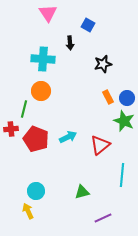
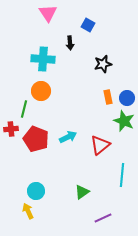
orange rectangle: rotated 16 degrees clockwise
green triangle: rotated 21 degrees counterclockwise
